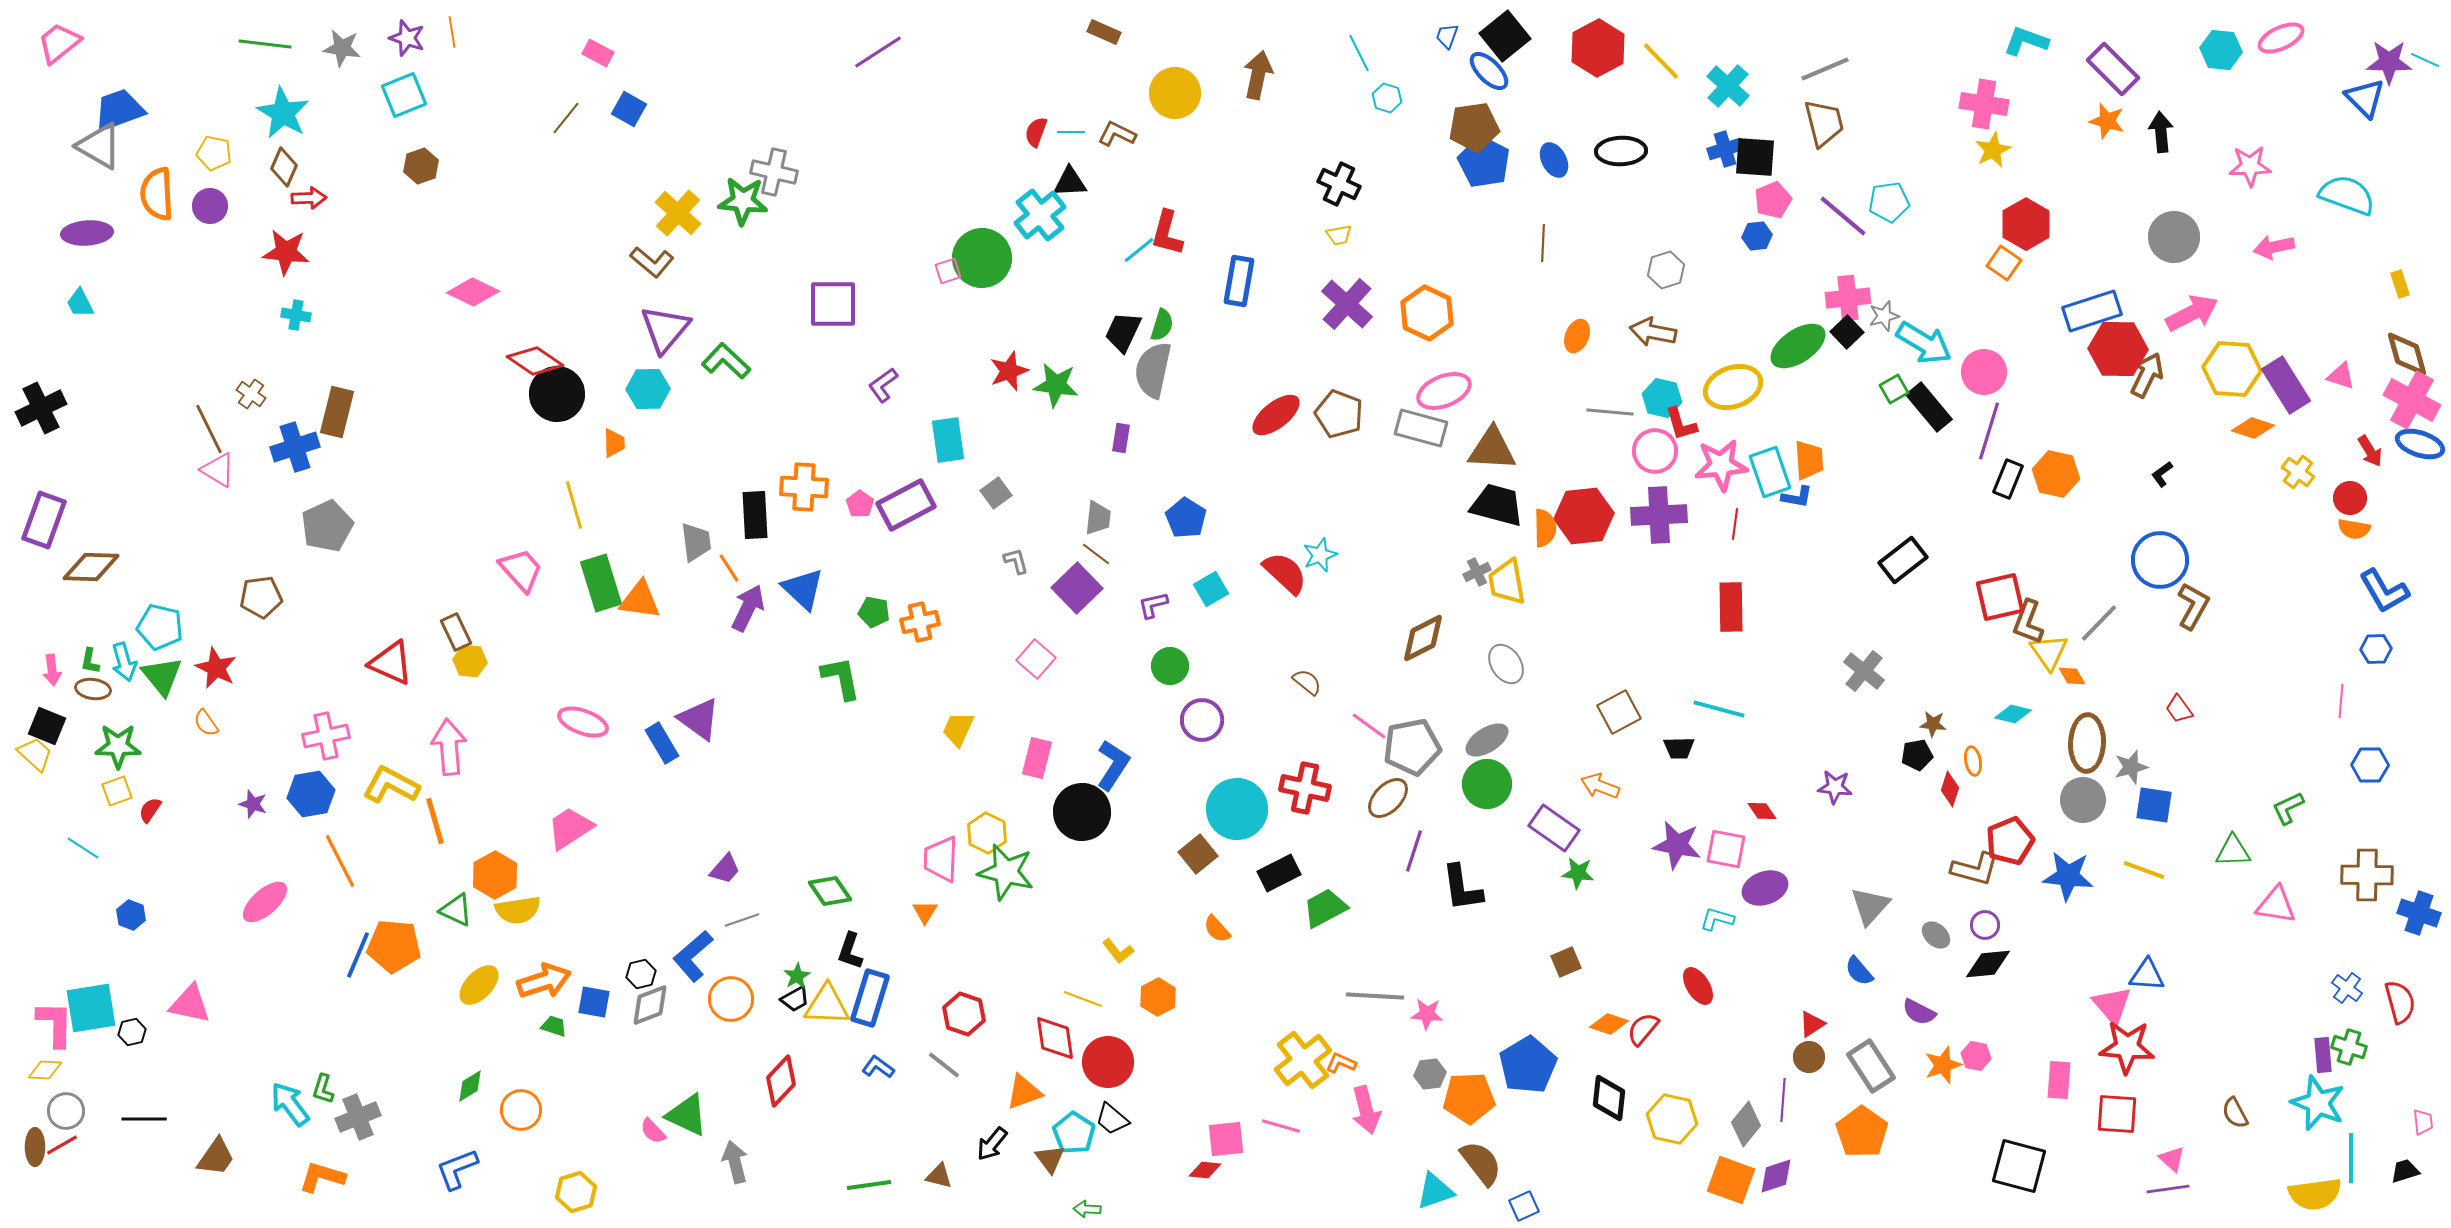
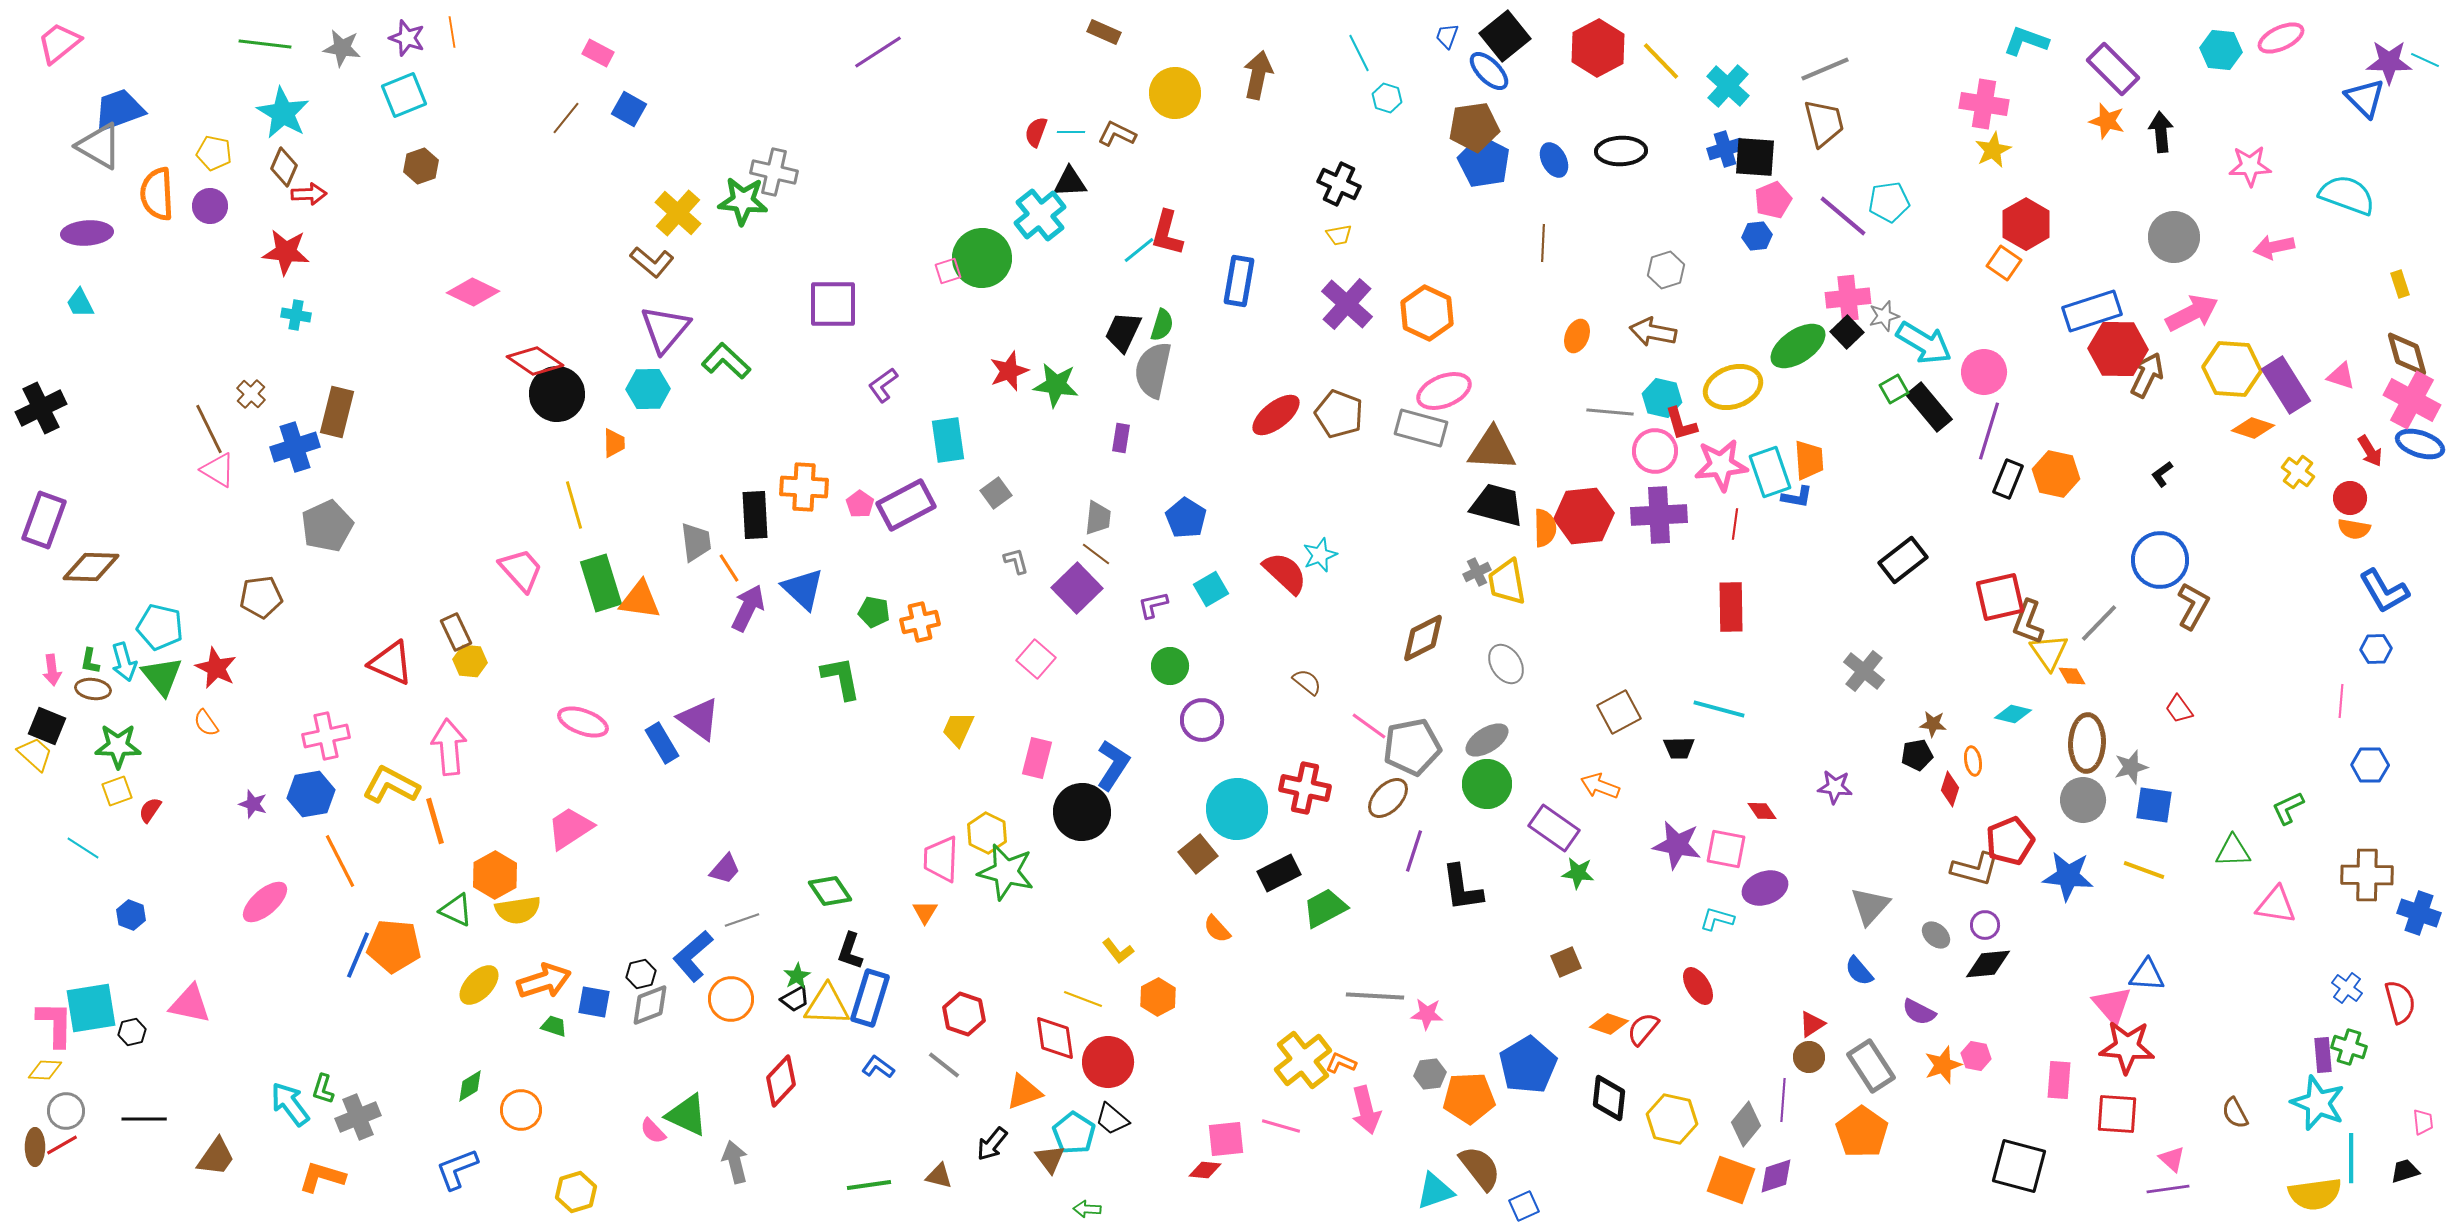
red arrow at (309, 198): moved 4 px up
brown cross at (251, 394): rotated 8 degrees clockwise
brown semicircle at (1481, 1163): moved 1 px left, 5 px down
